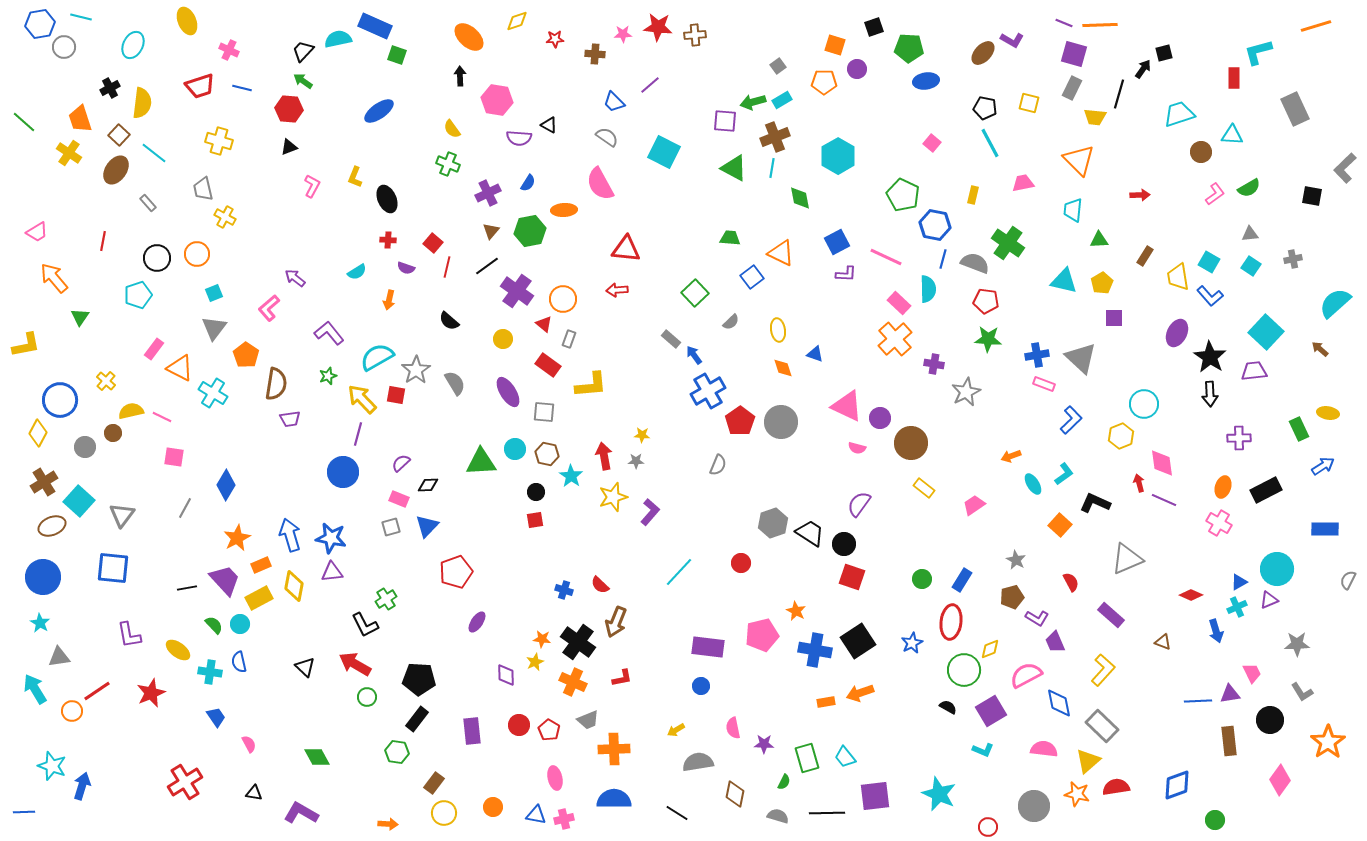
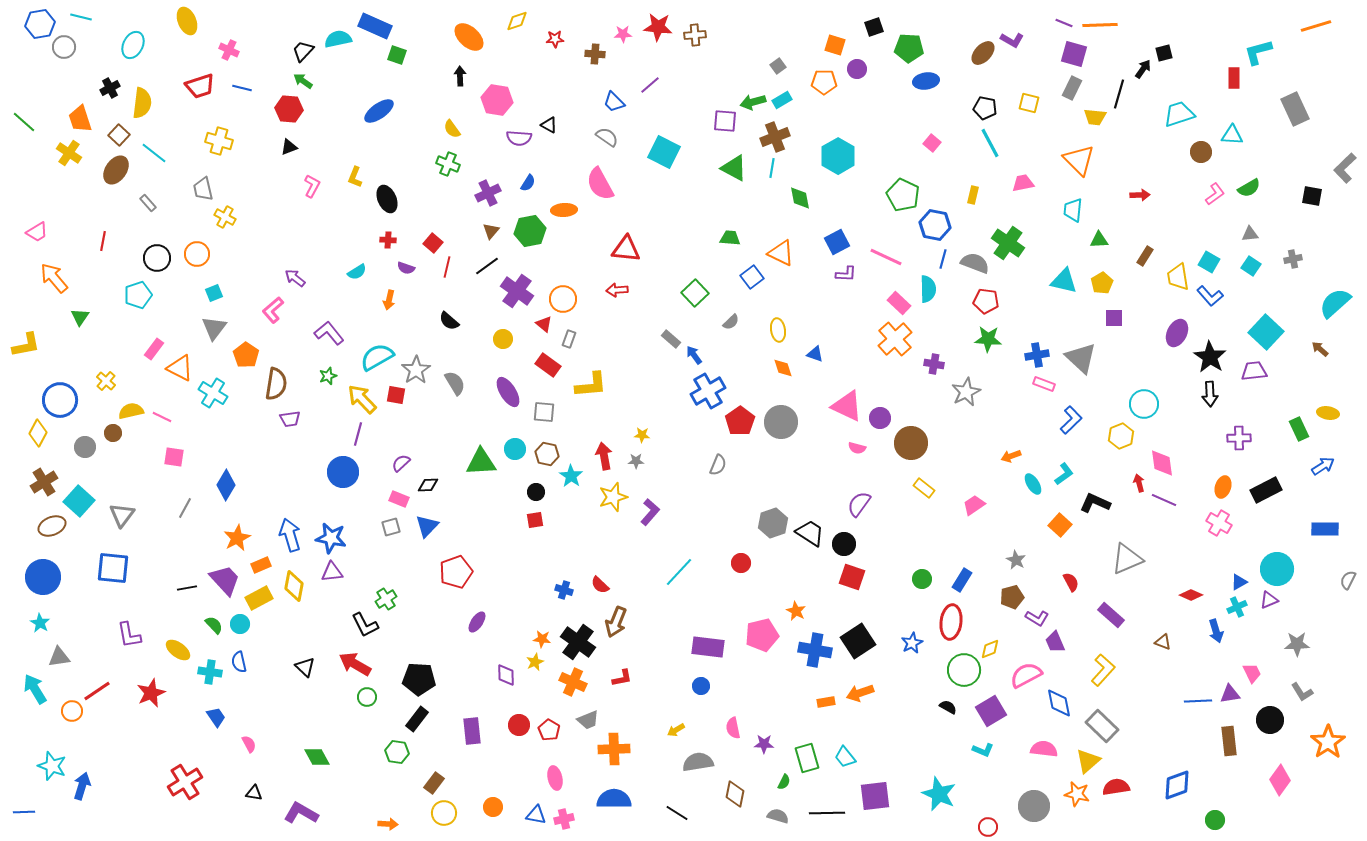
pink L-shape at (269, 308): moved 4 px right, 2 px down
